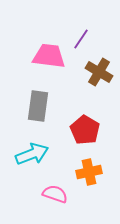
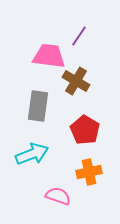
purple line: moved 2 px left, 3 px up
brown cross: moved 23 px left, 9 px down
pink semicircle: moved 3 px right, 2 px down
